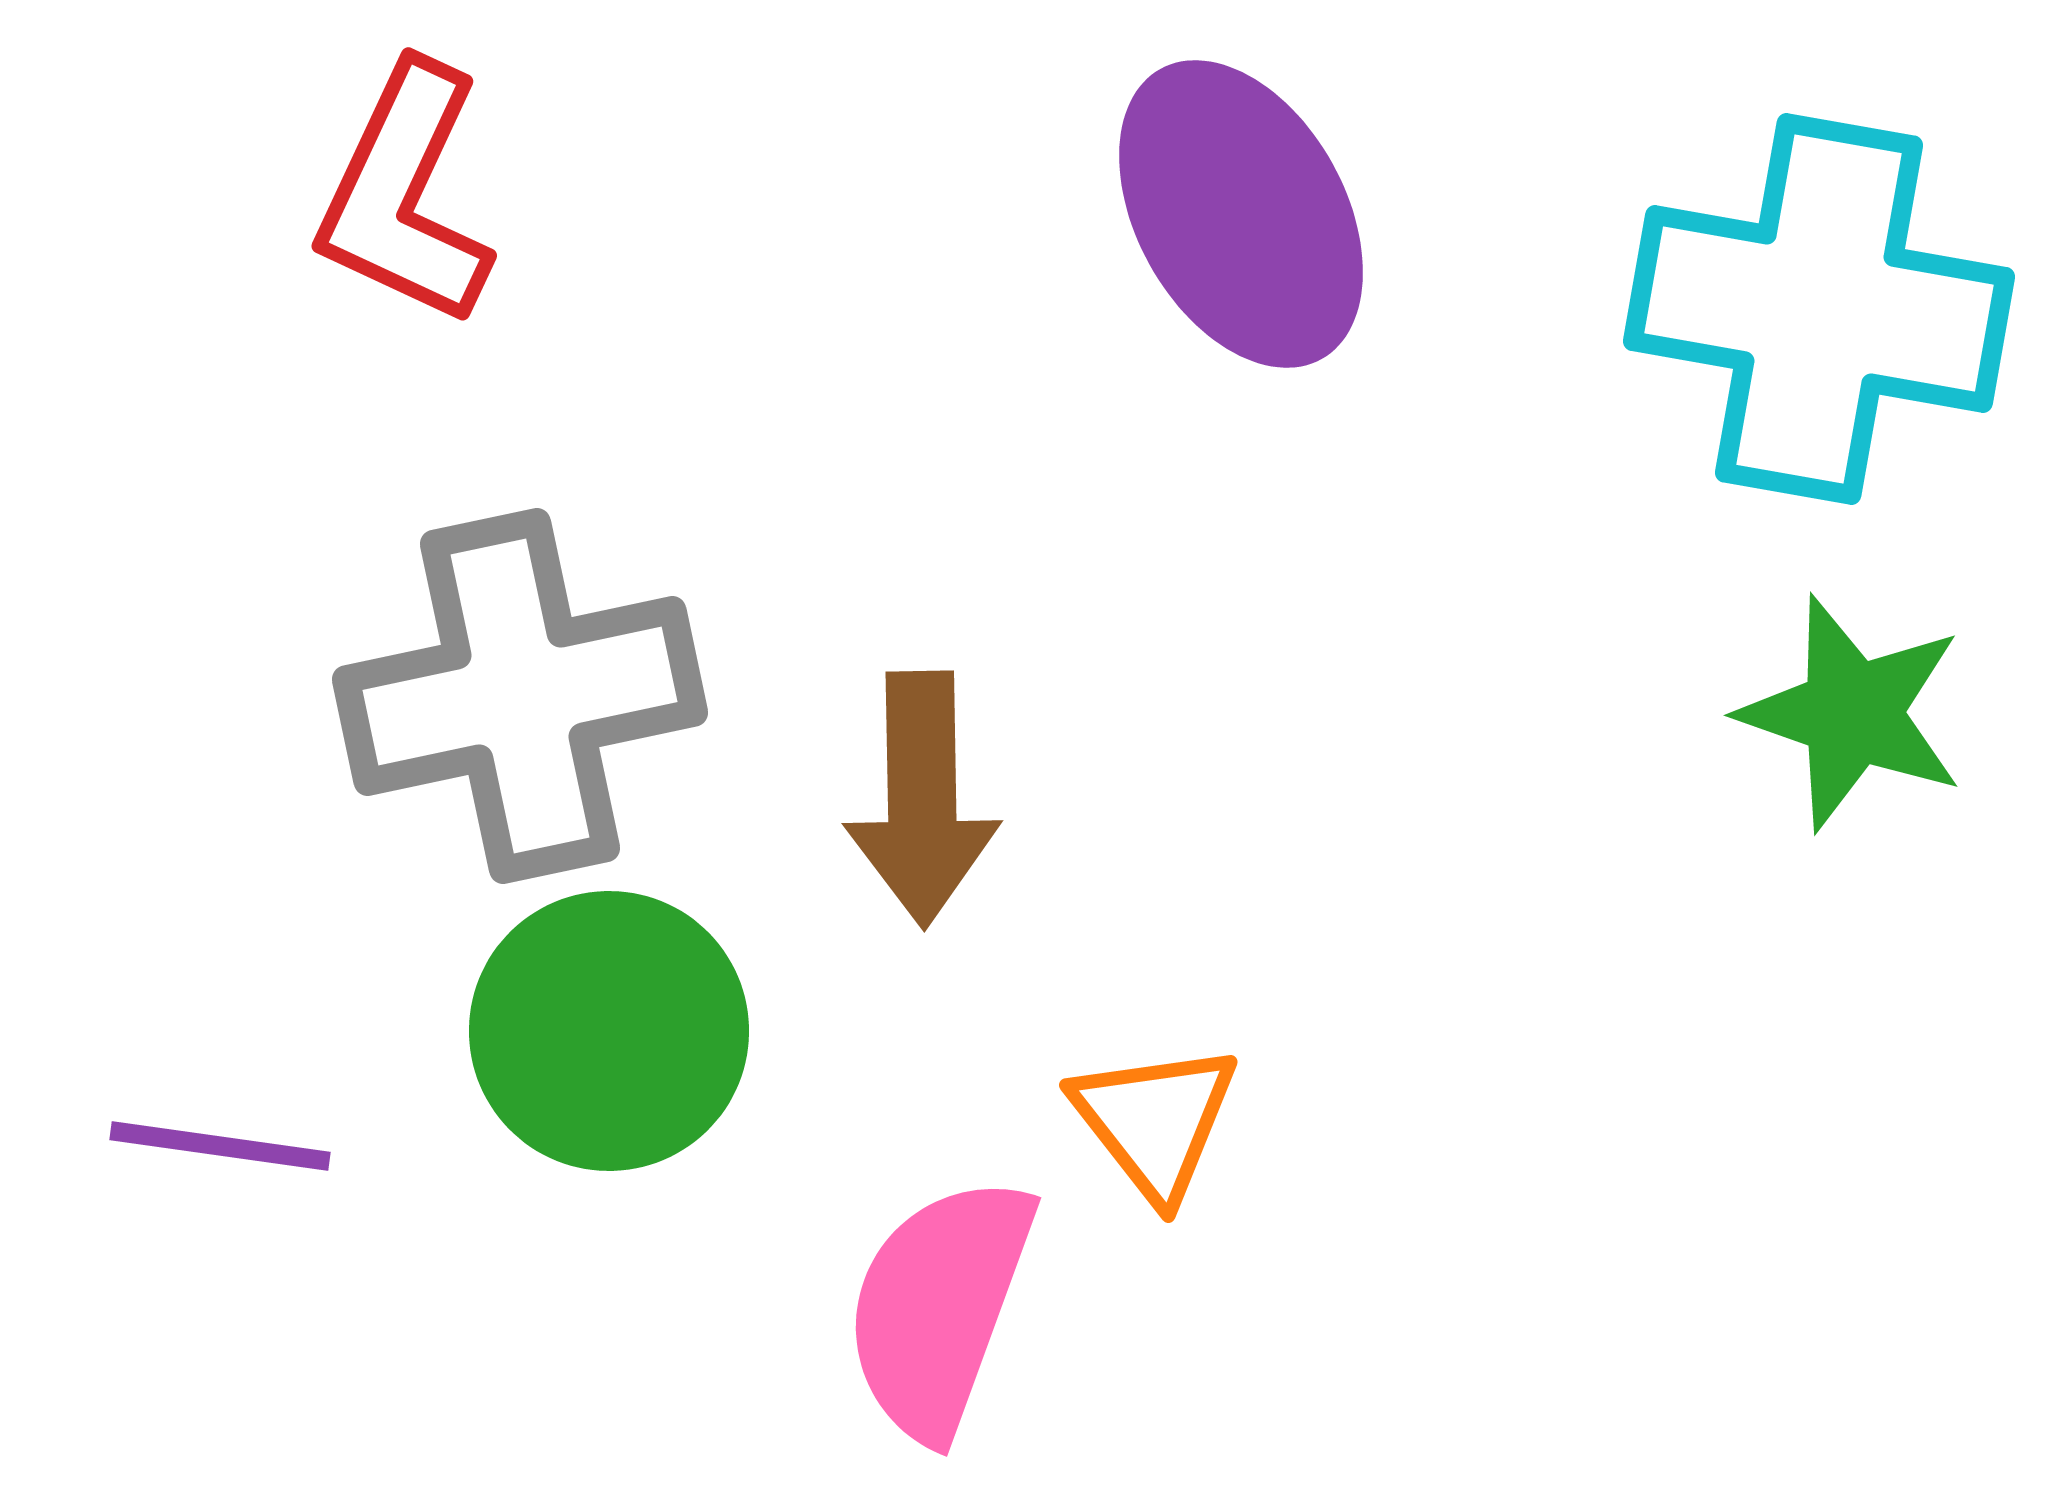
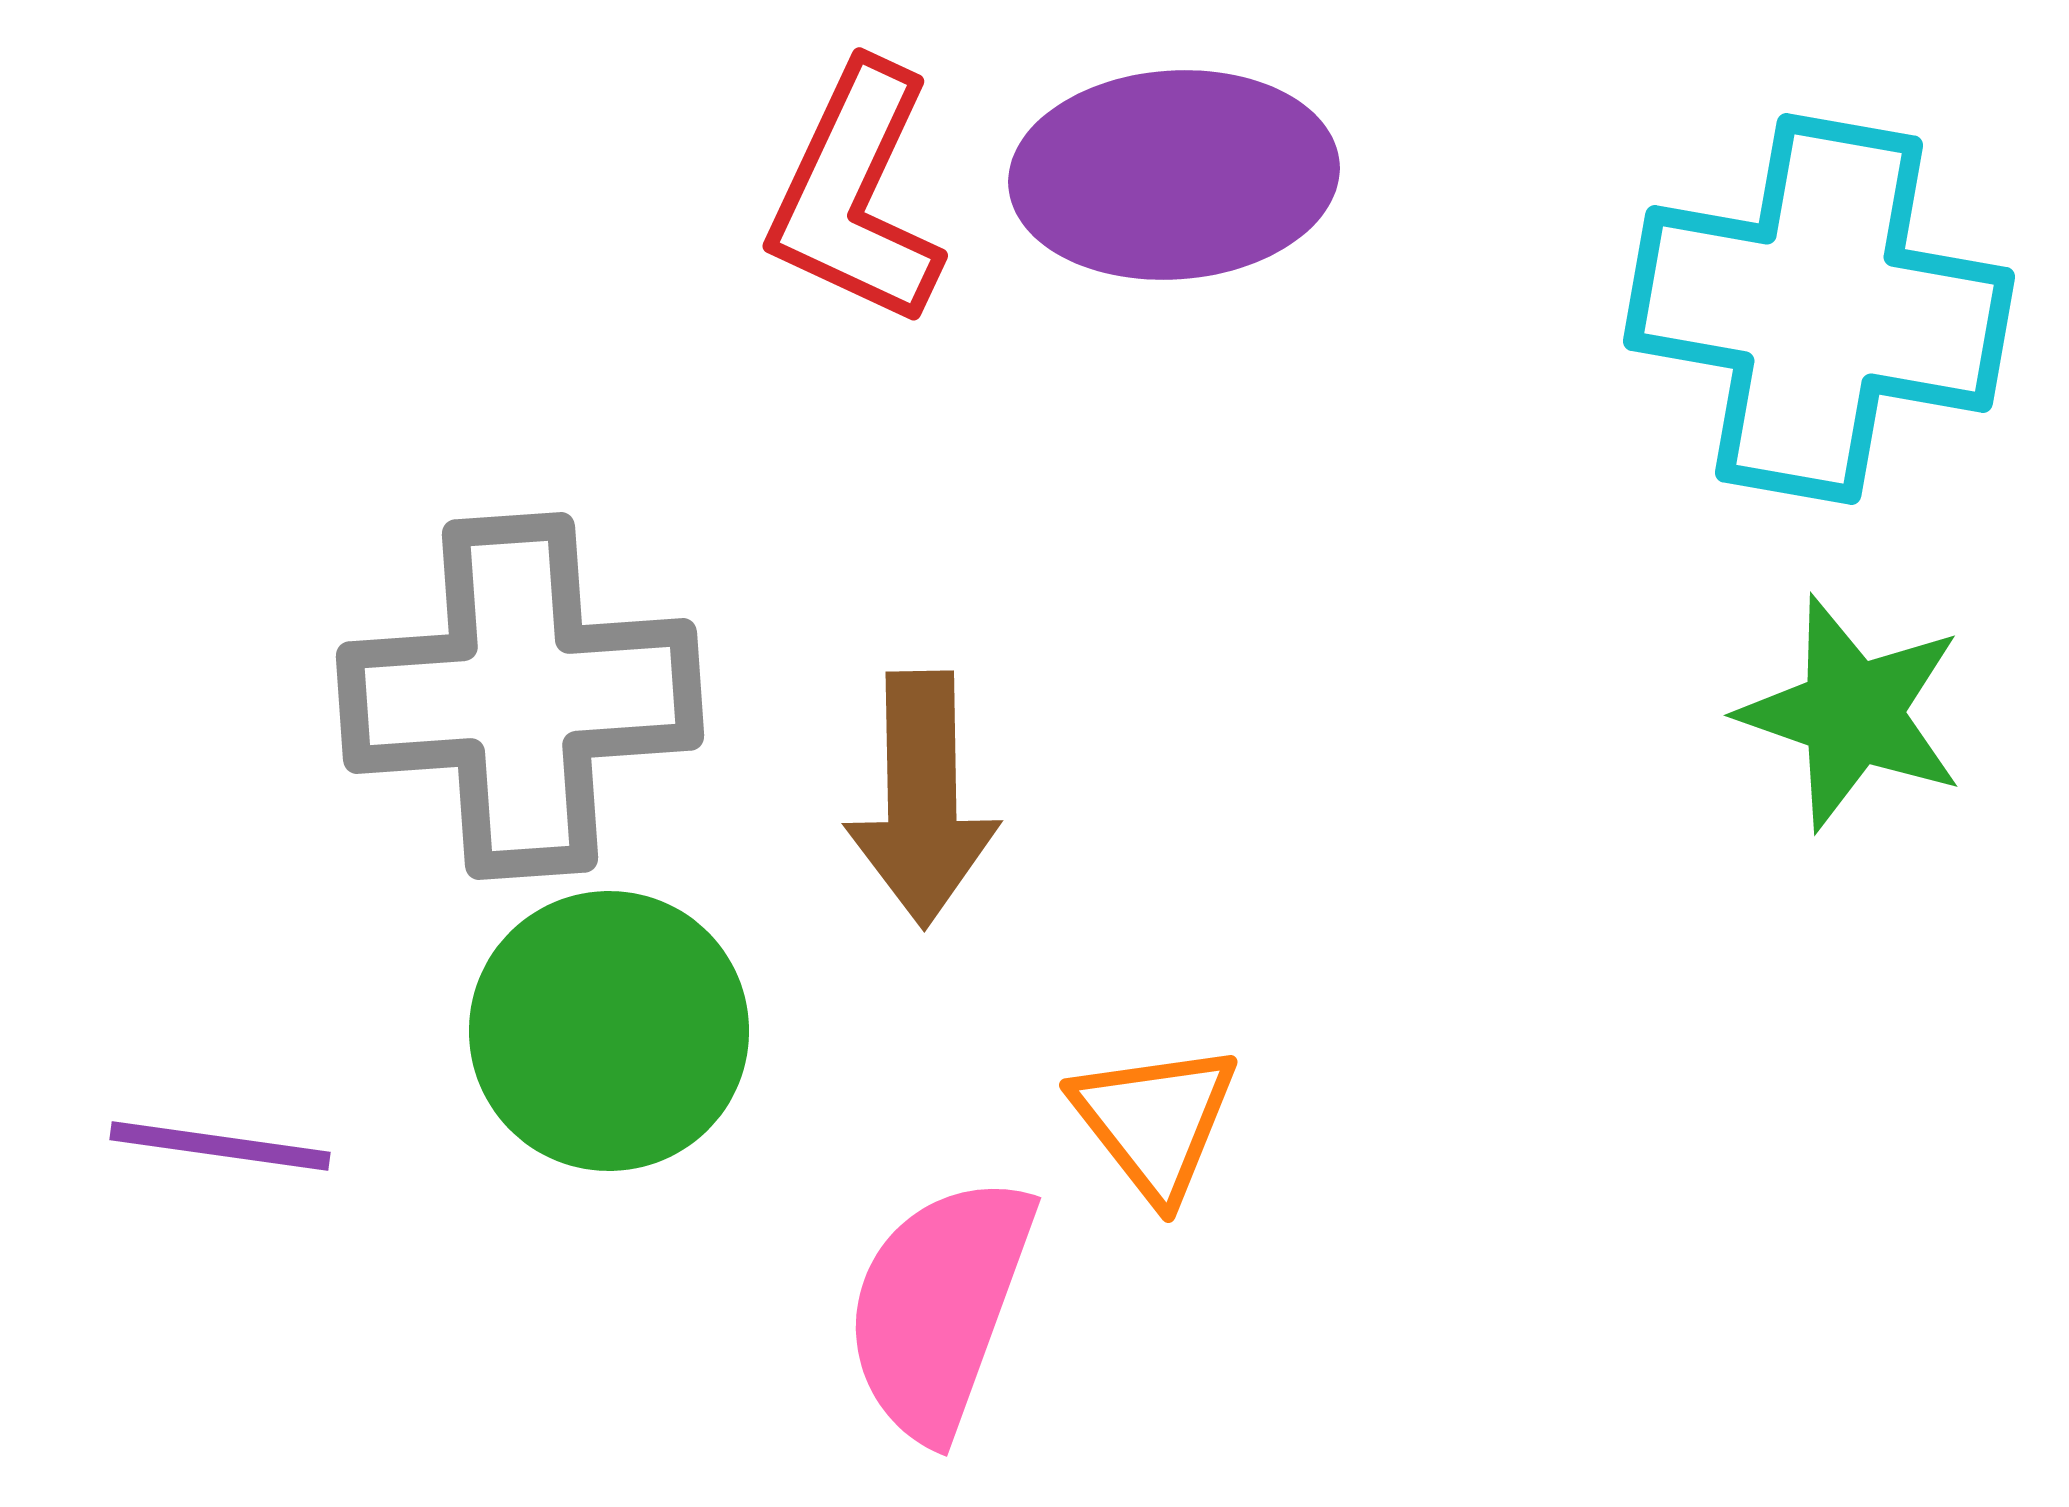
red L-shape: moved 451 px right
purple ellipse: moved 67 px left, 39 px up; rotated 65 degrees counterclockwise
gray cross: rotated 8 degrees clockwise
